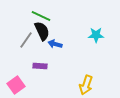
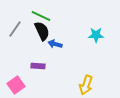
gray line: moved 11 px left, 11 px up
purple rectangle: moved 2 px left
